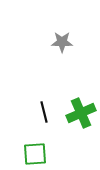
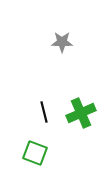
green square: moved 1 px up; rotated 25 degrees clockwise
